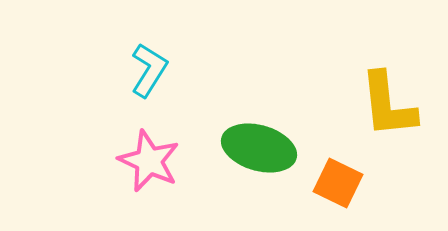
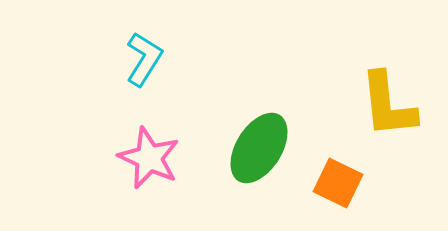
cyan L-shape: moved 5 px left, 11 px up
green ellipse: rotated 74 degrees counterclockwise
pink star: moved 3 px up
